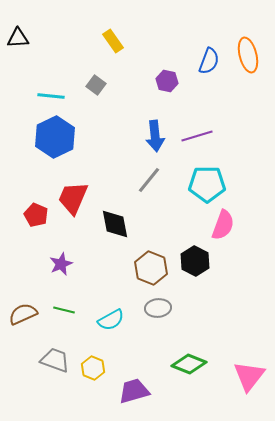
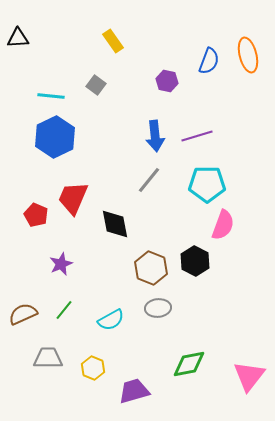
green line: rotated 65 degrees counterclockwise
gray trapezoid: moved 7 px left, 2 px up; rotated 20 degrees counterclockwise
green diamond: rotated 32 degrees counterclockwise
